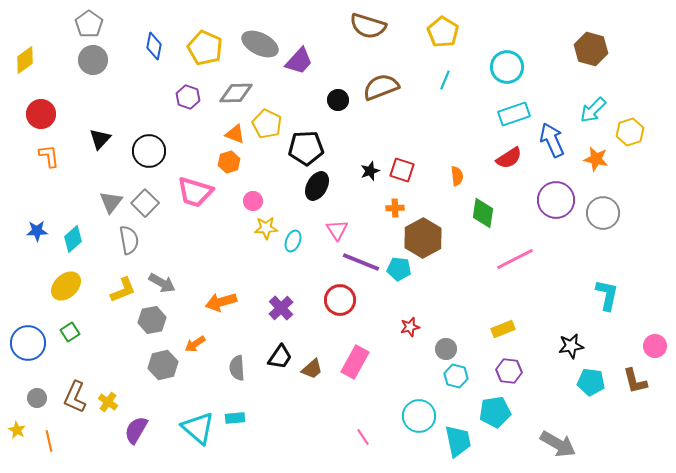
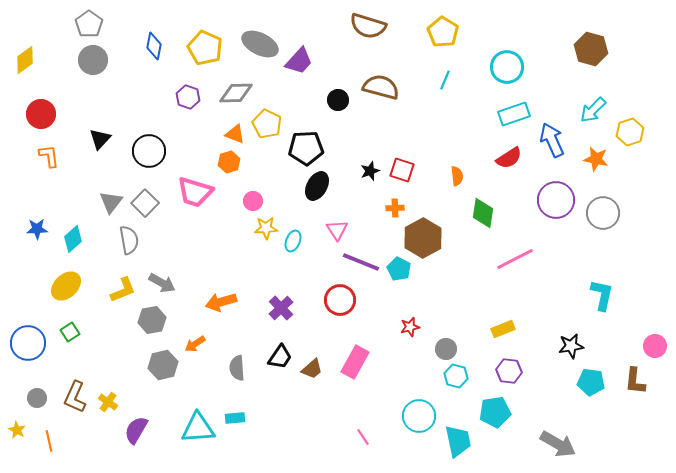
brown semicircle at (381, 87): rotated 36 degrees clockwise
blue star at (37, 231): moved 2 px up
cyan pentagon at (399, 269): rotated 20 degrees clockwise
cyan L-shape at (607, 295): moved 5 px left
brown L-shape at (635, 381): rotated 20 degrees clockwise
cyan triangle at (198, 428): rotated 45 degrees counterclockwise
